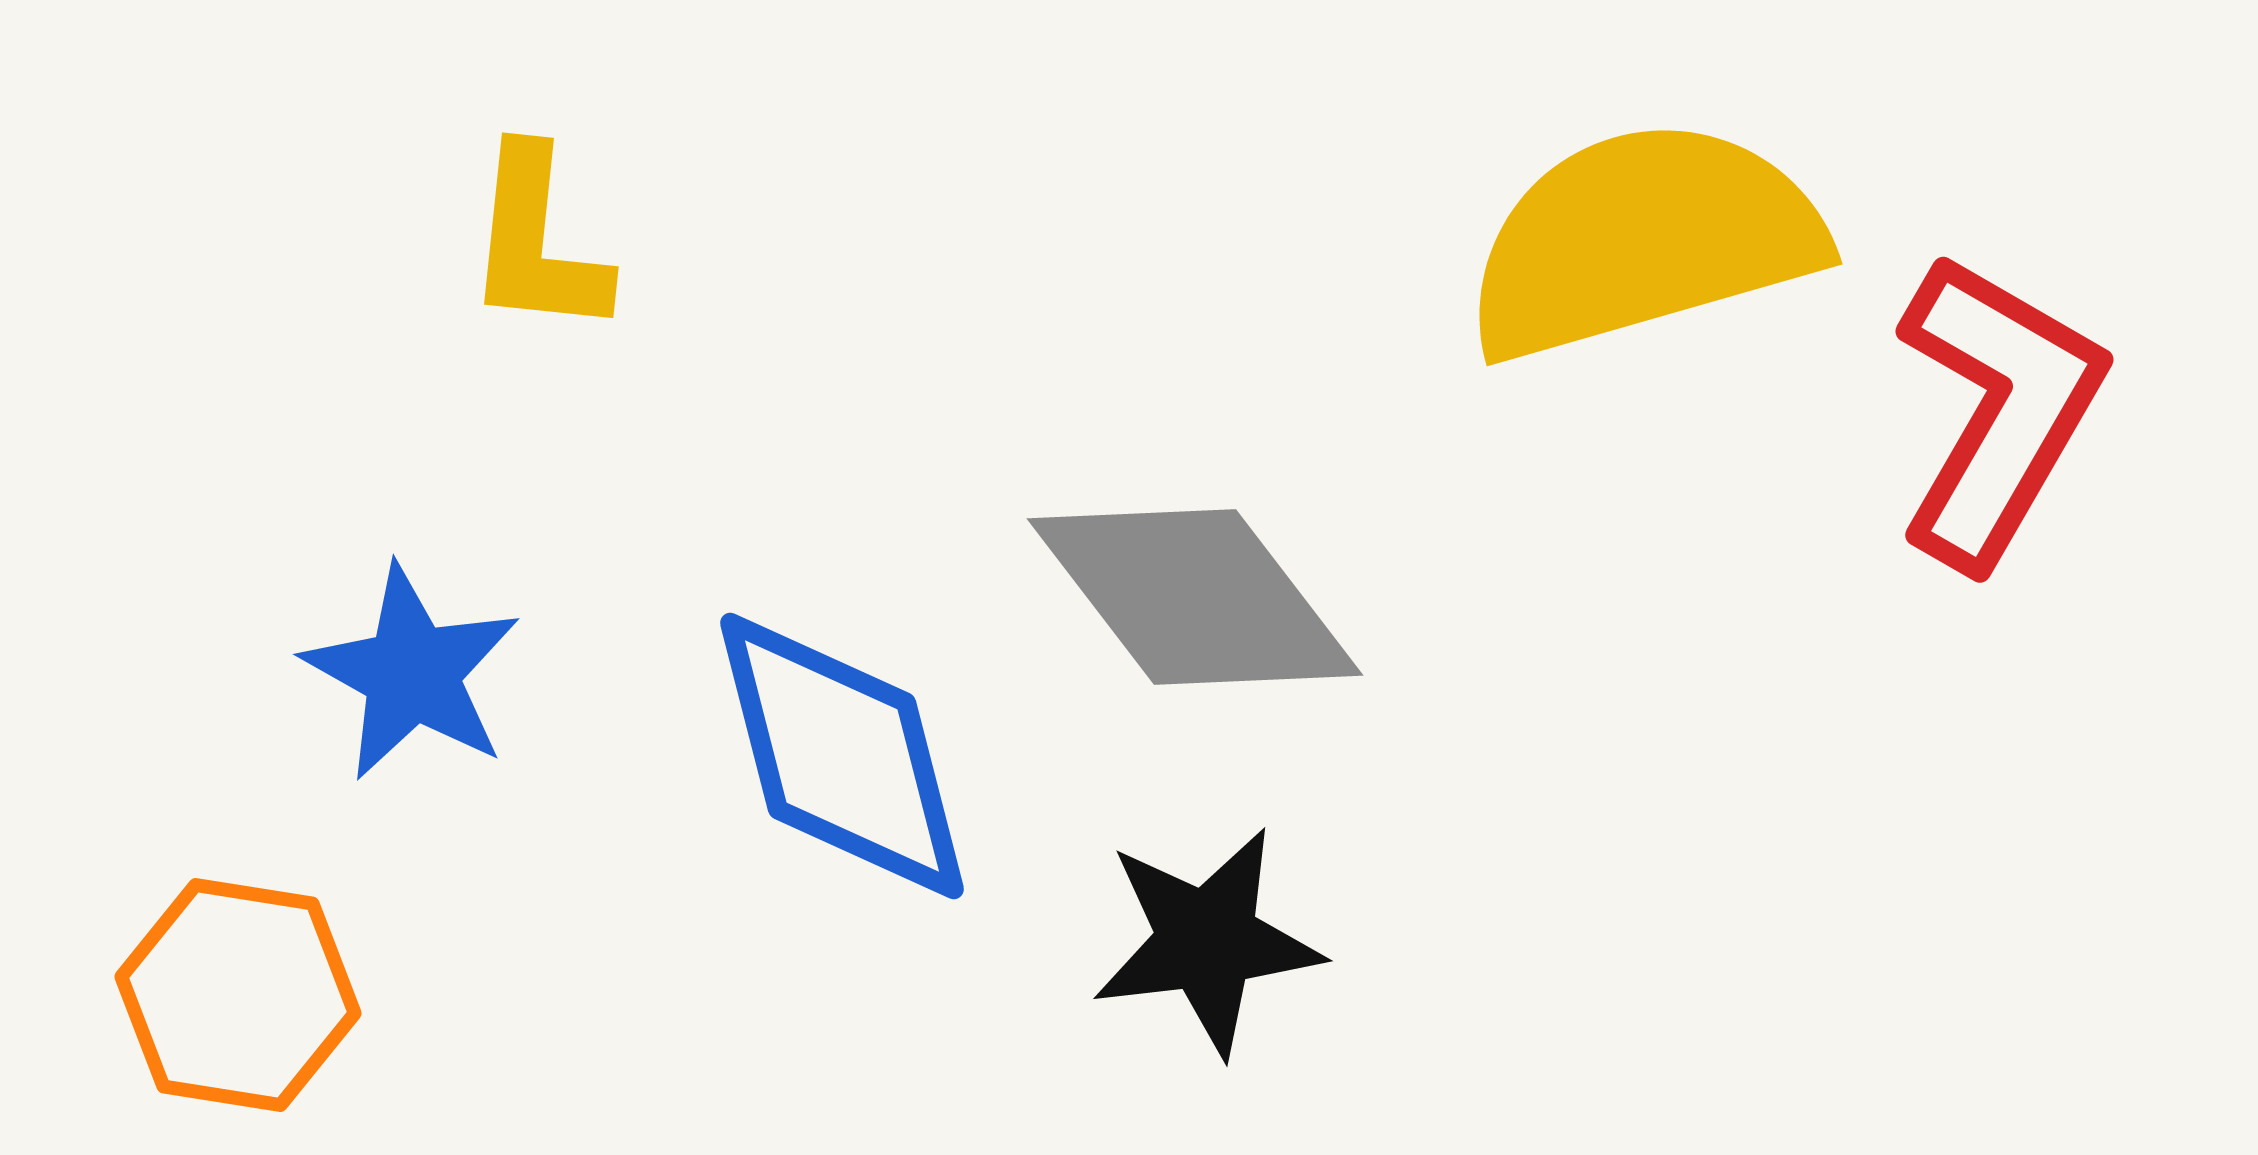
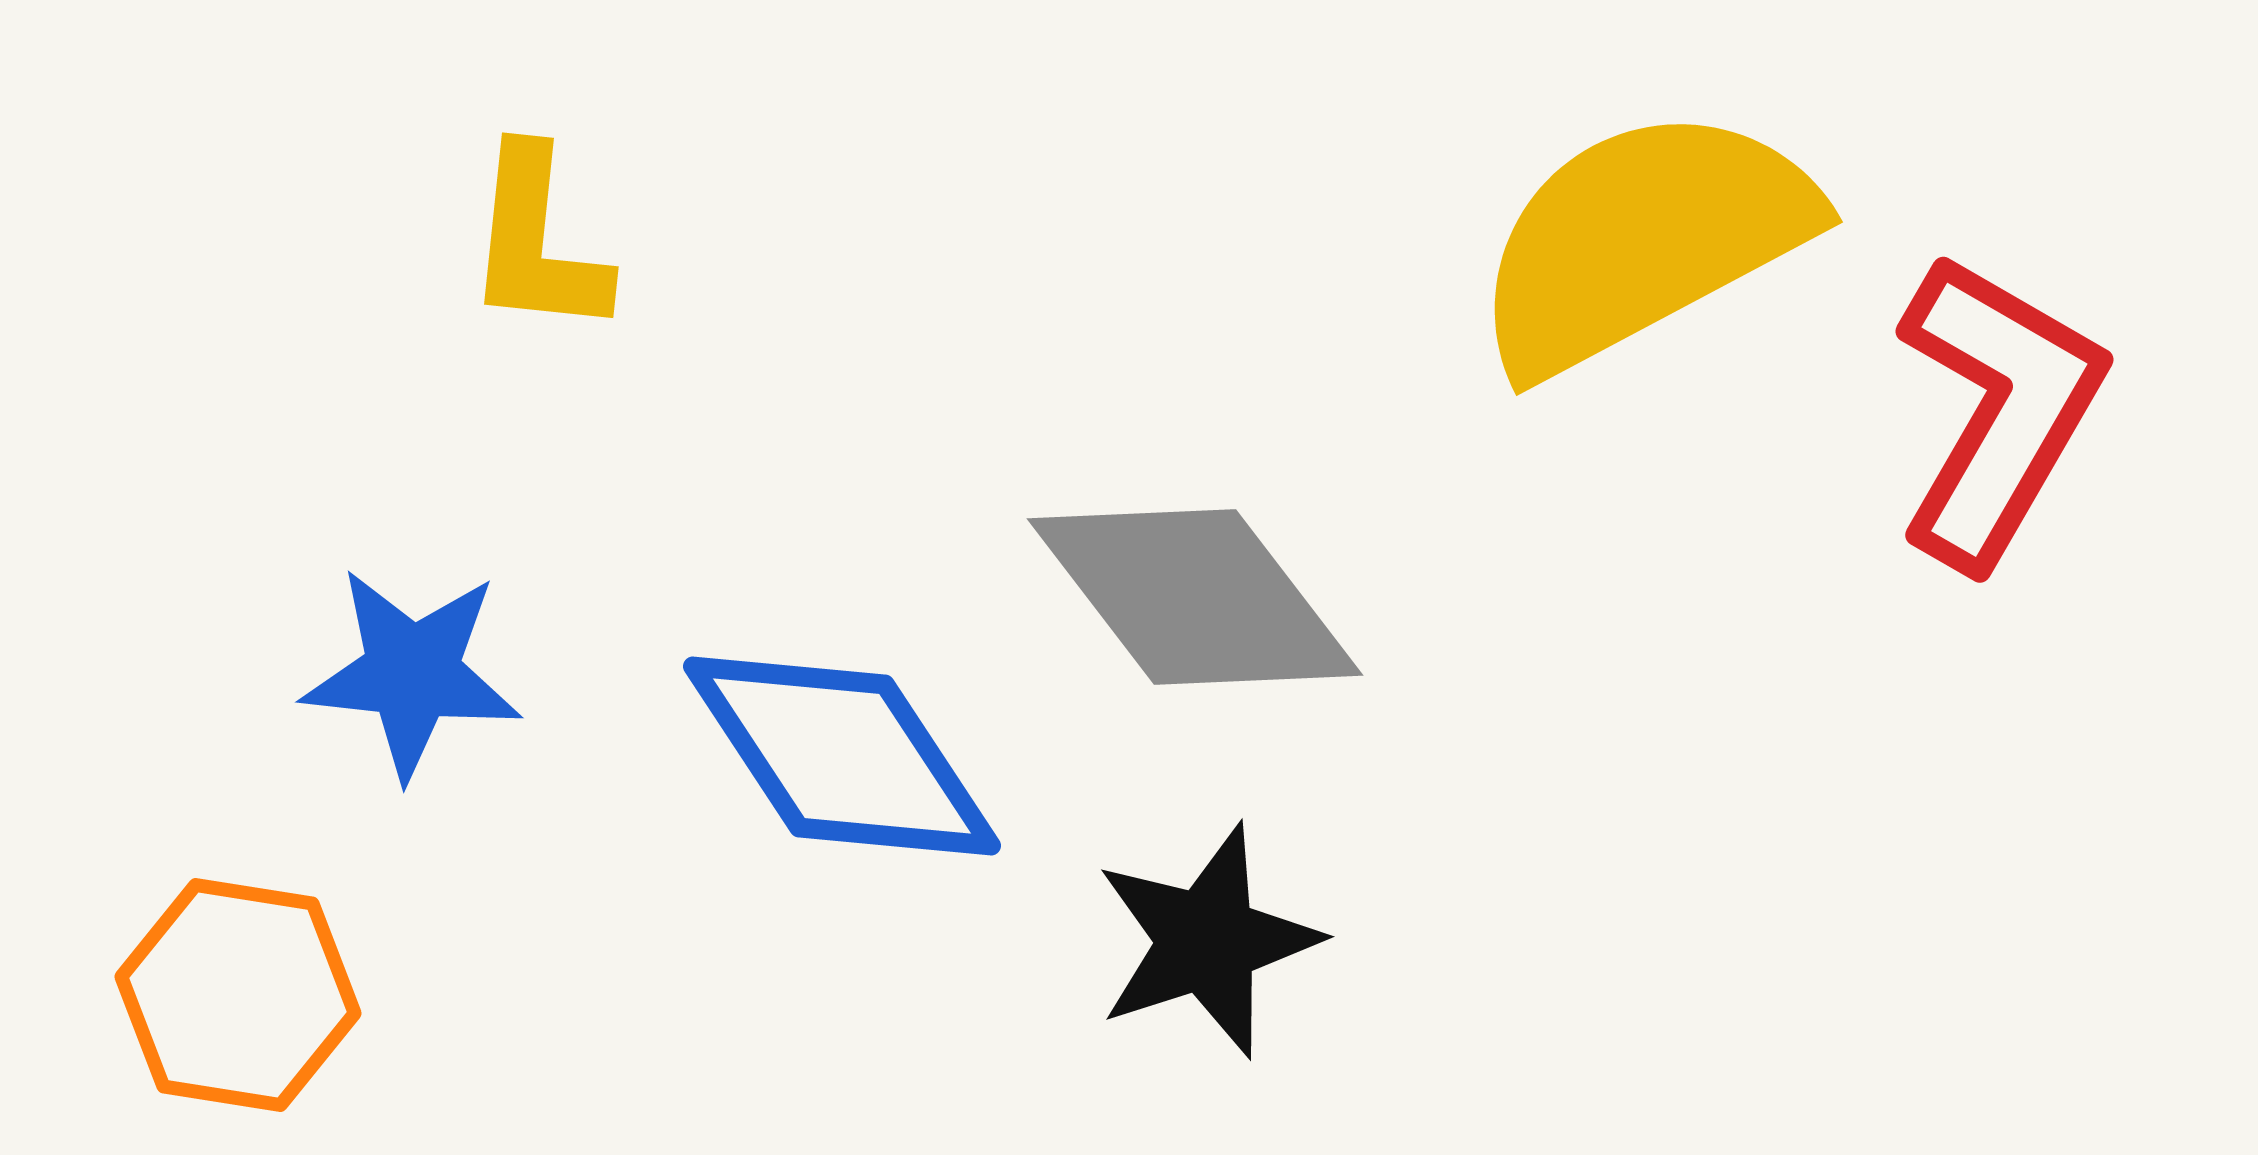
yellow semicircle: rotated 12 degrees counterclockwise
blue star: rotated 23 degrees counterclockwise
blue diamond: rotated 19 degrees counterclockwise
black star: rotated 11 degrees counterclockwise
